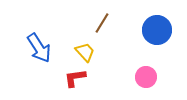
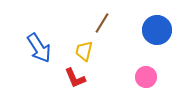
yellow trapezoid: moved 1 px left, 1 px up; rotated 125 degrees counterclockwise
red L-shape: rotated 105 degrees counterclockwise
